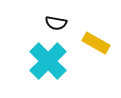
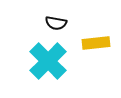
yellow rectangle: rotated 36 degrees counterclockwise
